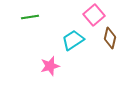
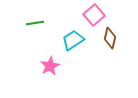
green line: moved 5 px right, 6 px down
pink star: rotated 12 degrees counterclockwise
